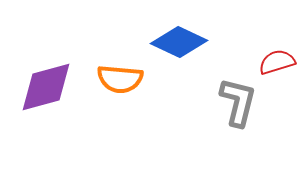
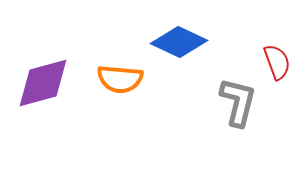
red semicircle: rotated 87 degrees clockwise
purple diamond: moved 3 px left, 4 px up
